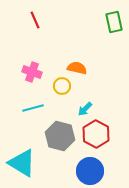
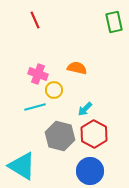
pink cross: moved 6 px right, 2 px down
yellow circle: moved 8 px left, 4 px down
cyan line: moved 2 px right, 1 px up
red hexagon: moved 2 px left
cyan triangle: moved 3 px down
